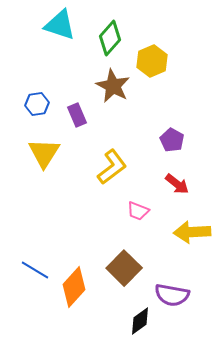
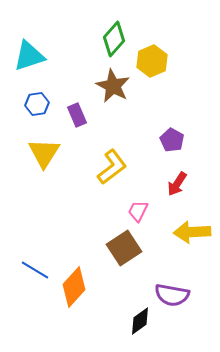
cyan triangle: moved 31 px left, 31 px down; rotated 36 degrees counterclockwise
green diamond: moved 4 px right, 1 px down
red arrow: rotated 85 degrees clockwise
pink trapezoid: rotated 95 degrees clockwise
brown square: moved 20 px up; rotated 12 degrees clockwise
